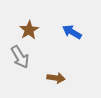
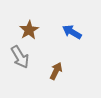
brown arrow: moved 7 px up; rotated 72 degrees counterclockwise
